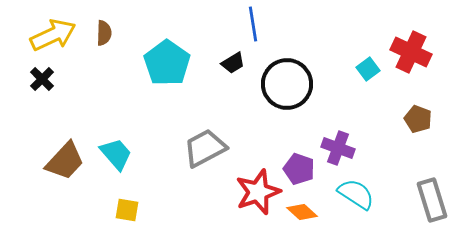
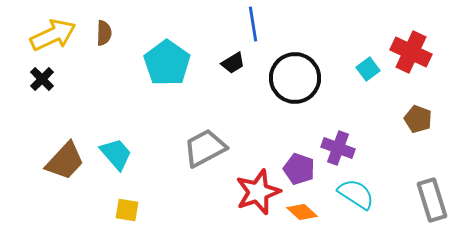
black circle: moved 8 px right, 6 px up
